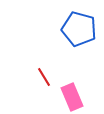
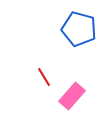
pink rectangle: moved 1 px up; rotated 64 degrees clockwise
